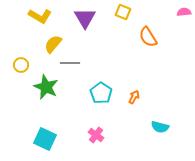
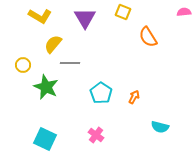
yellow circle: moved 2 px right
